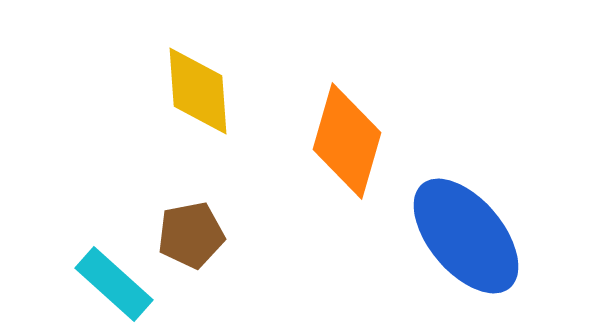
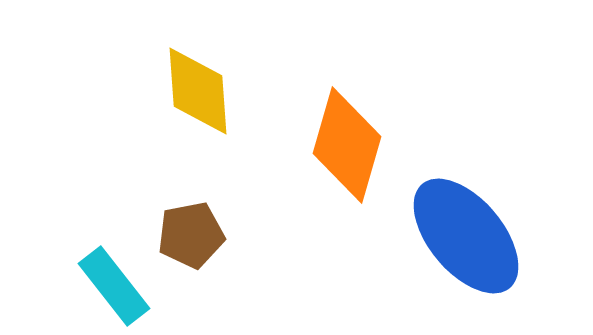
orange diamond: moved 4 px down
cyan rectangle: moved 2 px down; rotated 10 degrees clockwise
